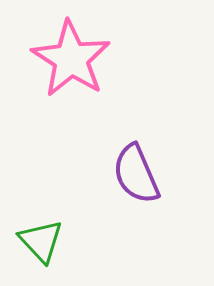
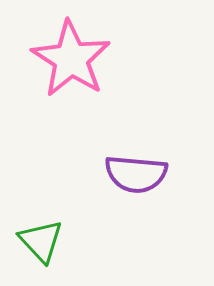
purple semicircle: rotated 62 degrees counterclockwise
